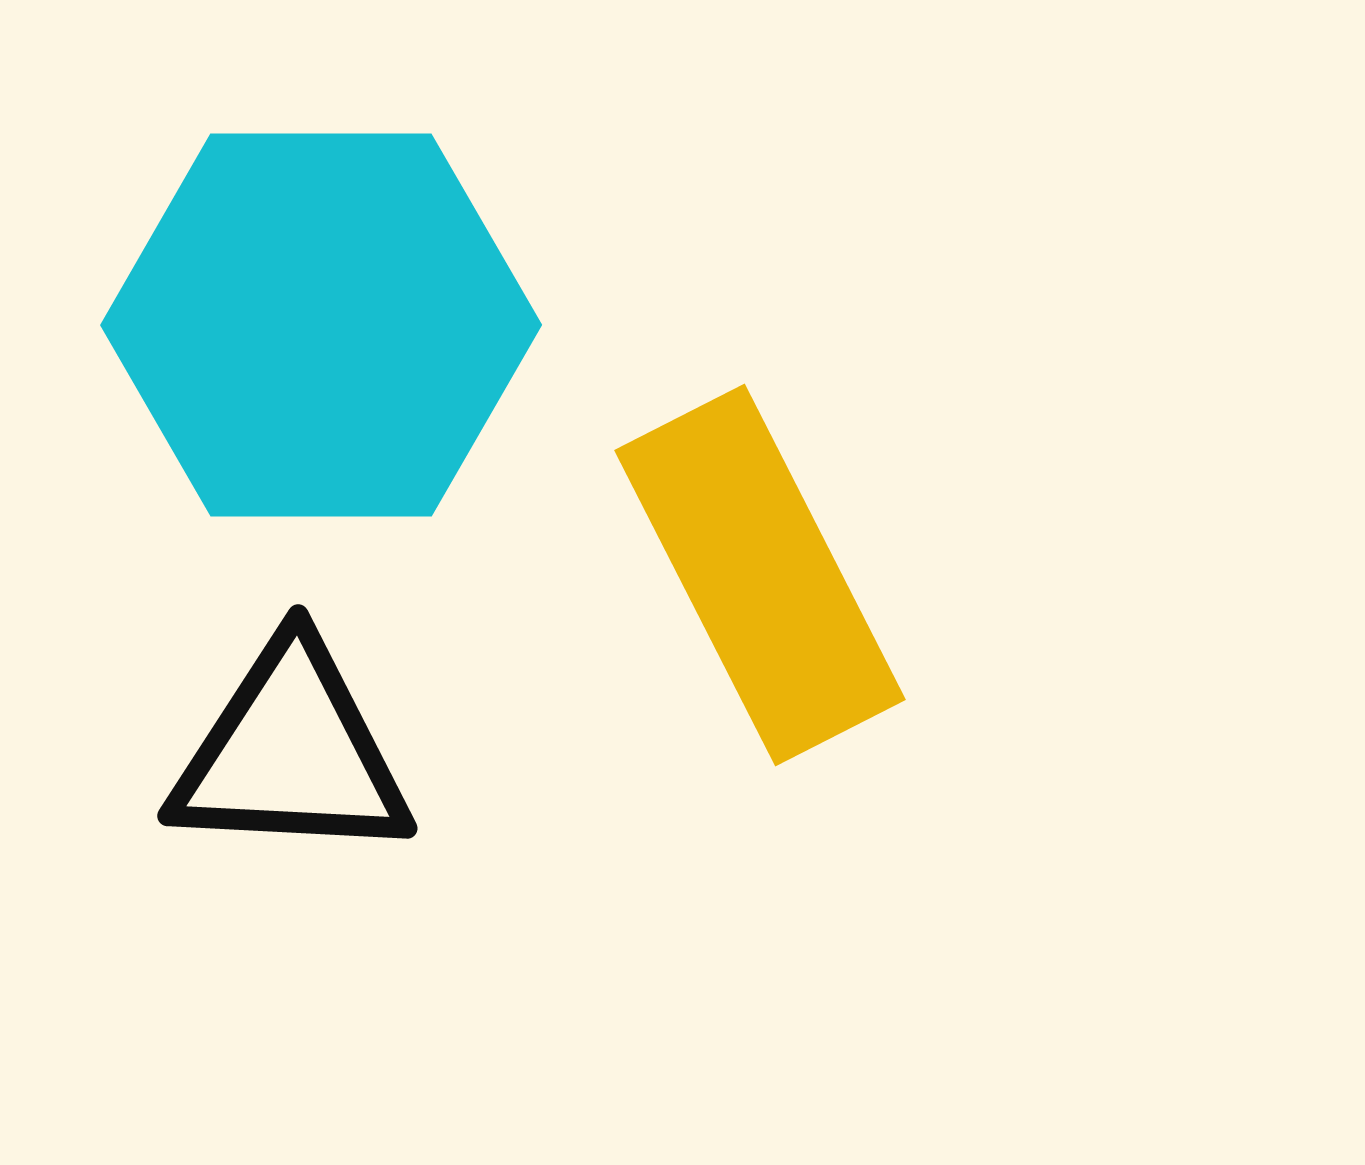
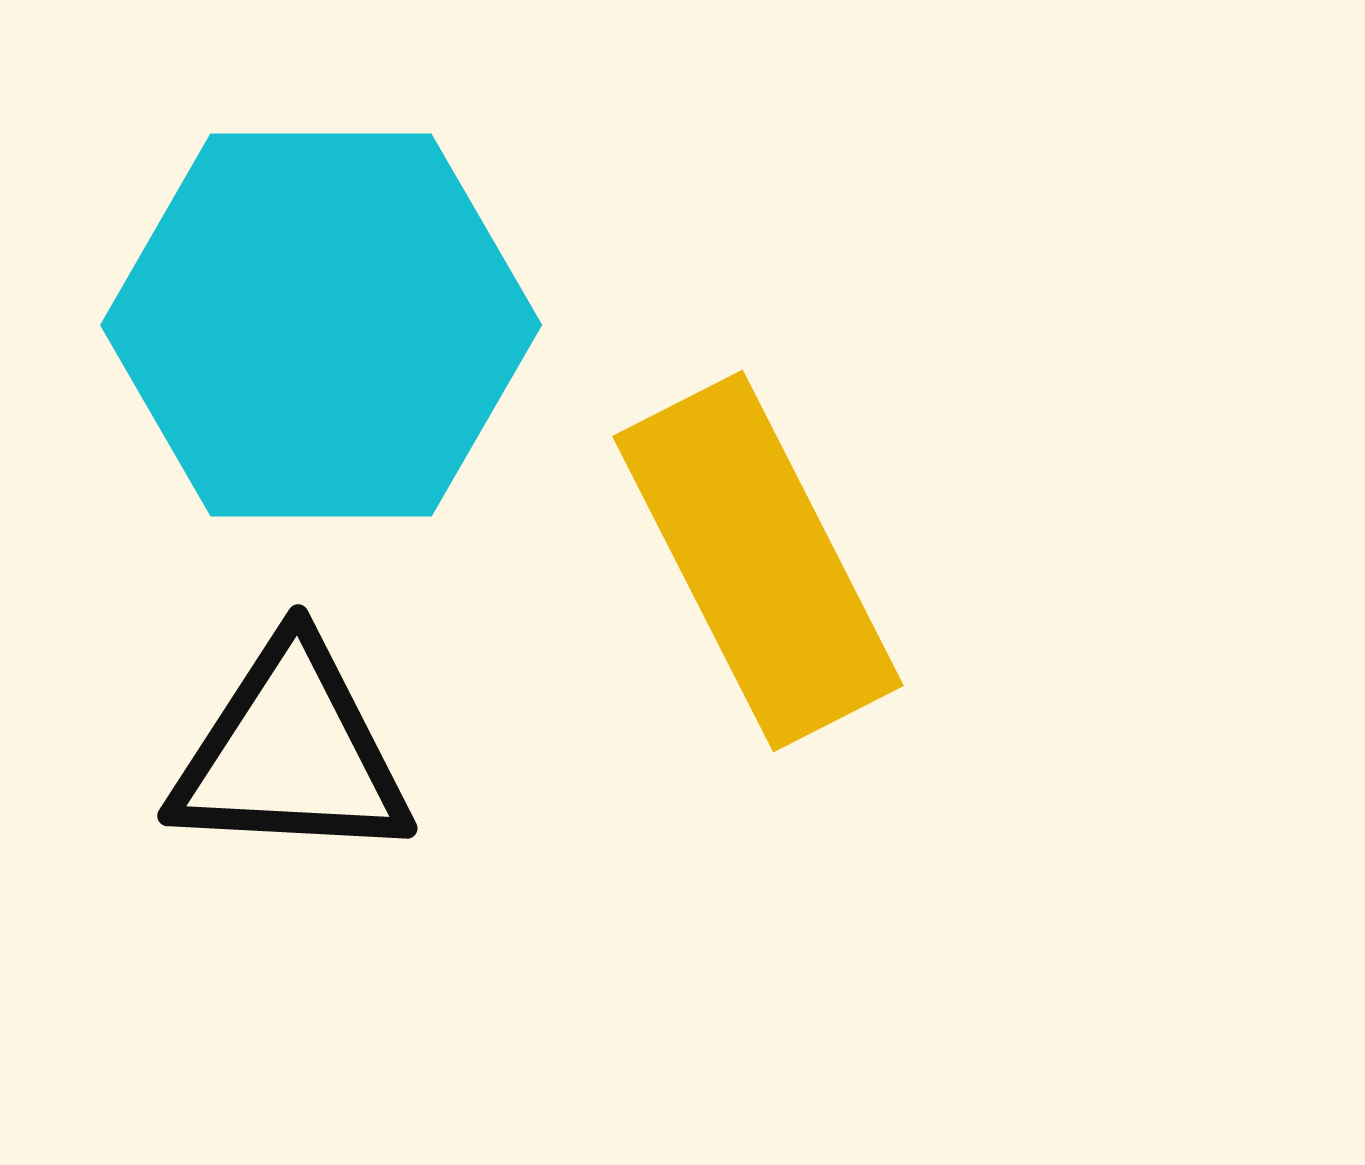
yellow rectangle: moved 2 px left, 14 px up
